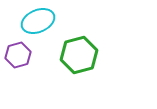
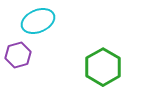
green hexagon: moved 24 px right, 12 px down; rotated 15 degrees counterclockwise
